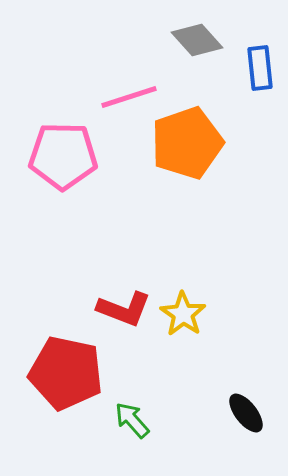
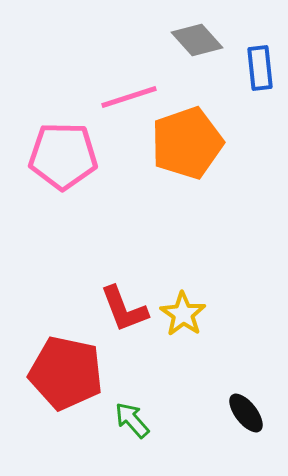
red L-shape: rotated 48 degrees clockwise
